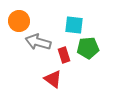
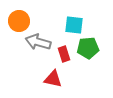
red rectangle: moved 1 px up
red triangle: rotated 24 degrees counterclockwise
